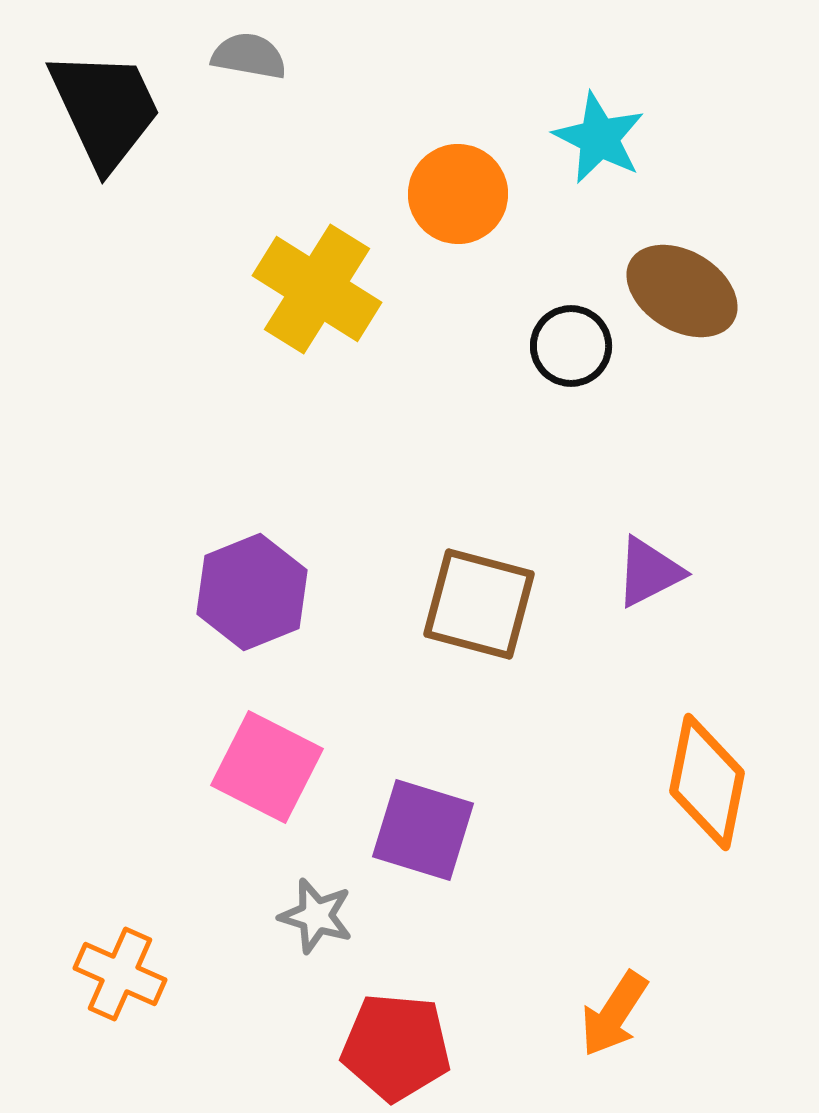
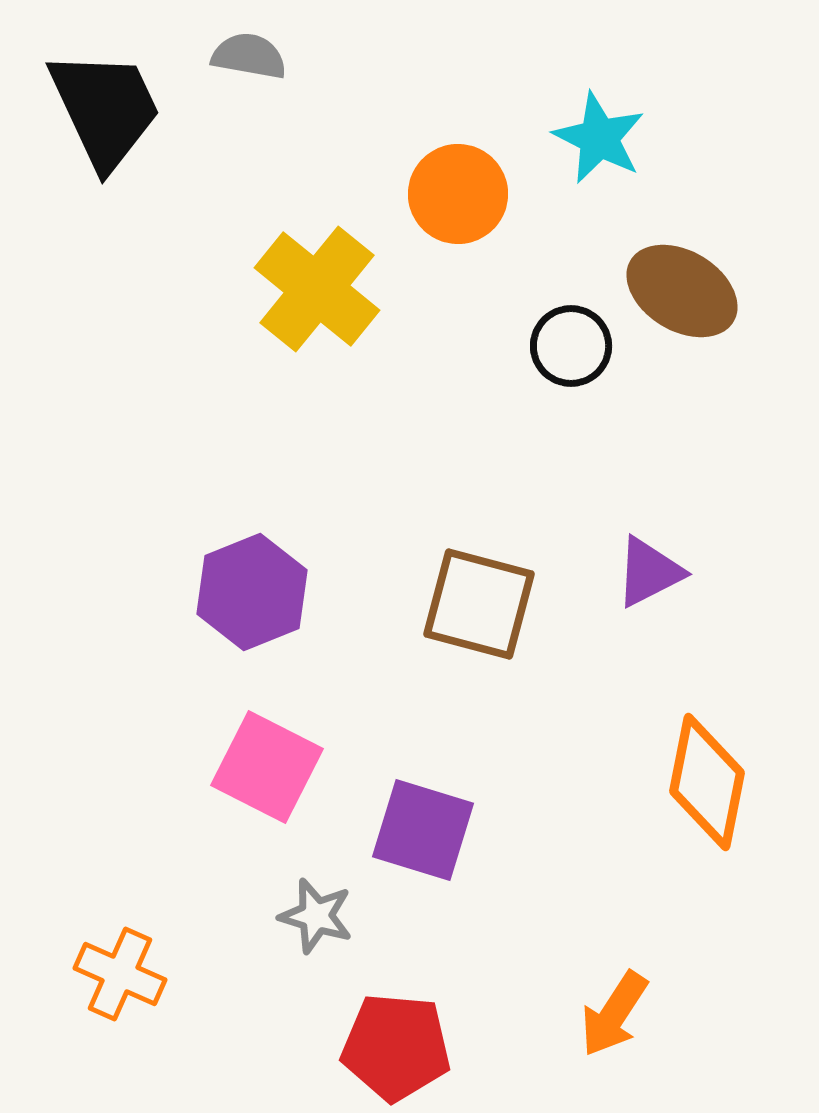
yellow cross: rotated 7 degrees clockwise
